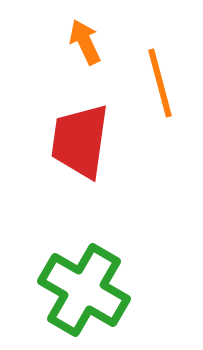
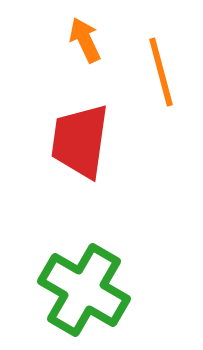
orange arrow: moved 2 px up
orange line: moved 1 px right, 11 px up
